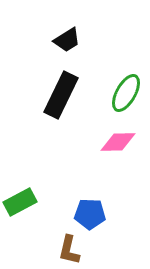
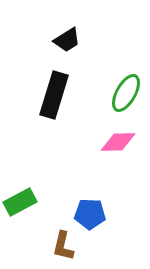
black rectangle: moved 7 px left; rotated 9 degrees counterclockwise
brown L-shape: moved 6 px left, 4 px up
